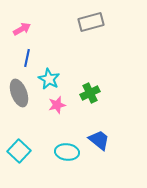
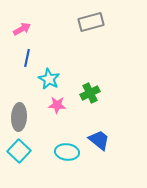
gray ellipse: moved 24 px down; rotated 24 degrees clockwise
pink star: rotated 18 degrees clockwise
